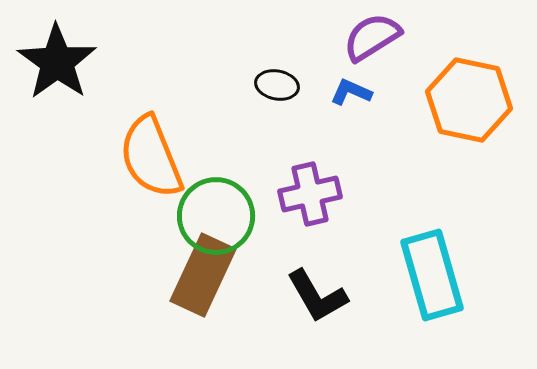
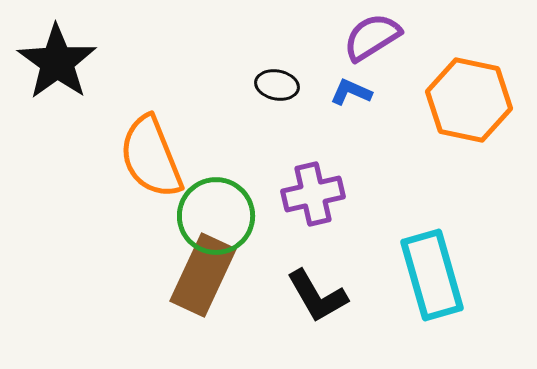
purple cross: moved 3 px right
